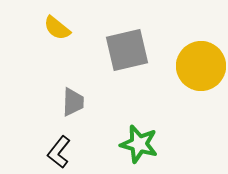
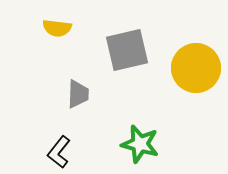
yellow semicircle: rotated 32 degrees counterclockwise
yellow circle: moved 5 px left, 2 px down
gray trapezoid: moved 5 px right, 8 px up
green star: moved 1 px right
